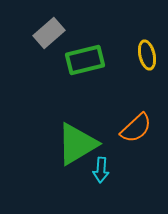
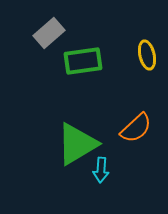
green rectangle: moved 2 px left, 1 px down; rotated 6 degrees clockwise
